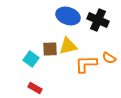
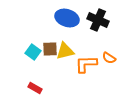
blue ellipse: moved 1 px left, 2 px down
yellow triangle: moved 3 px left, 5 px down
cyan square: moved 2 px right, 7 px up
